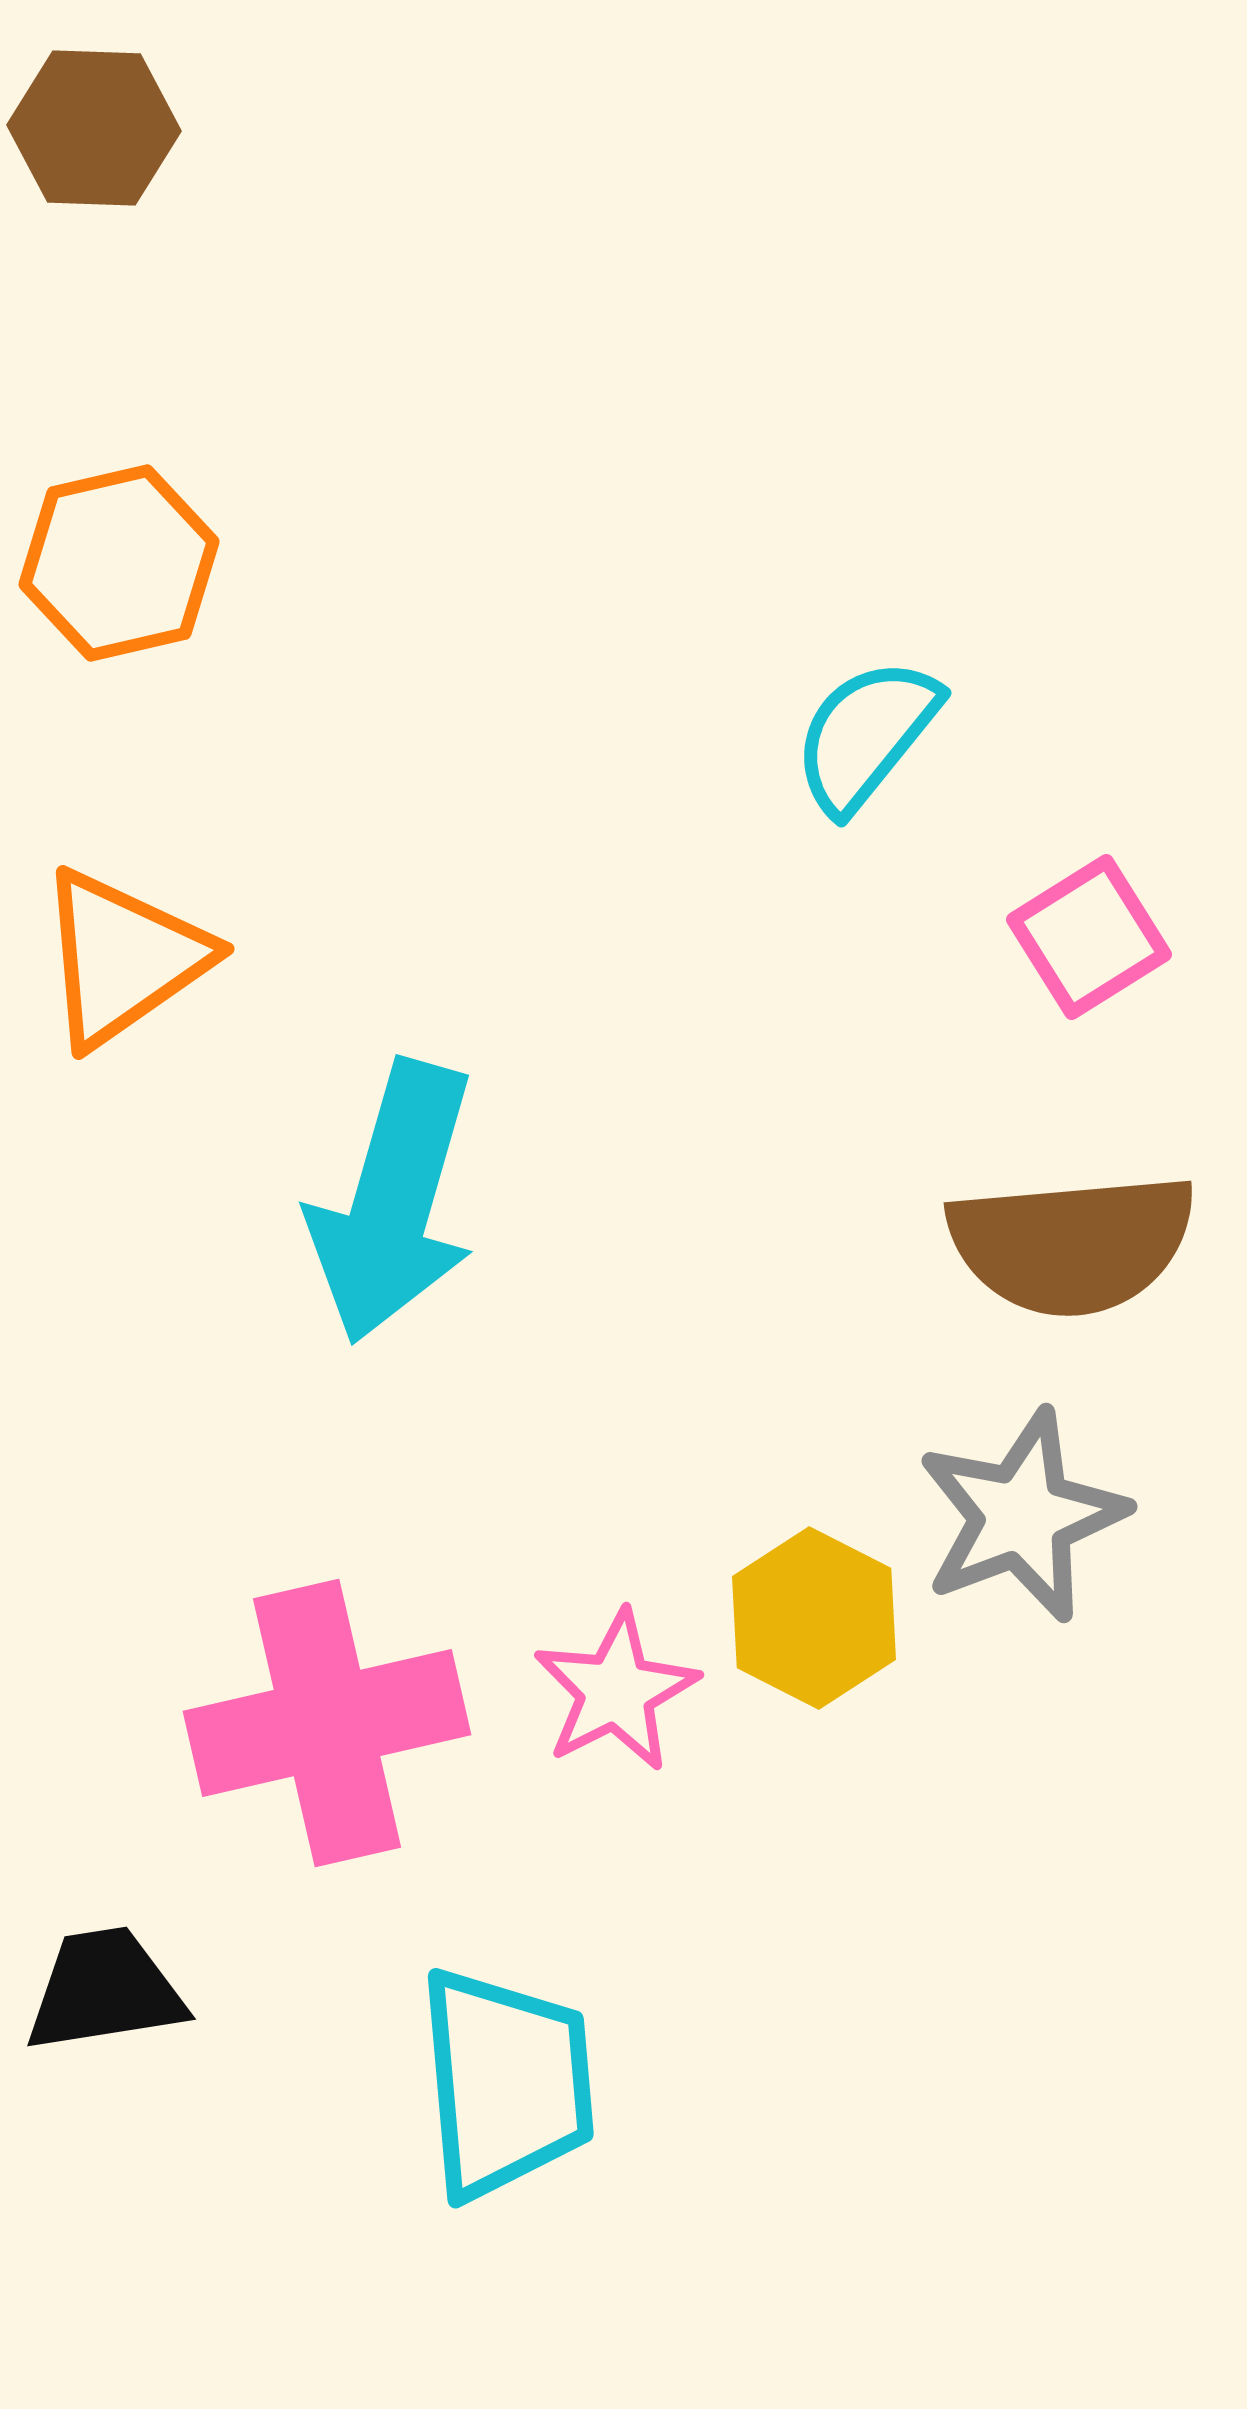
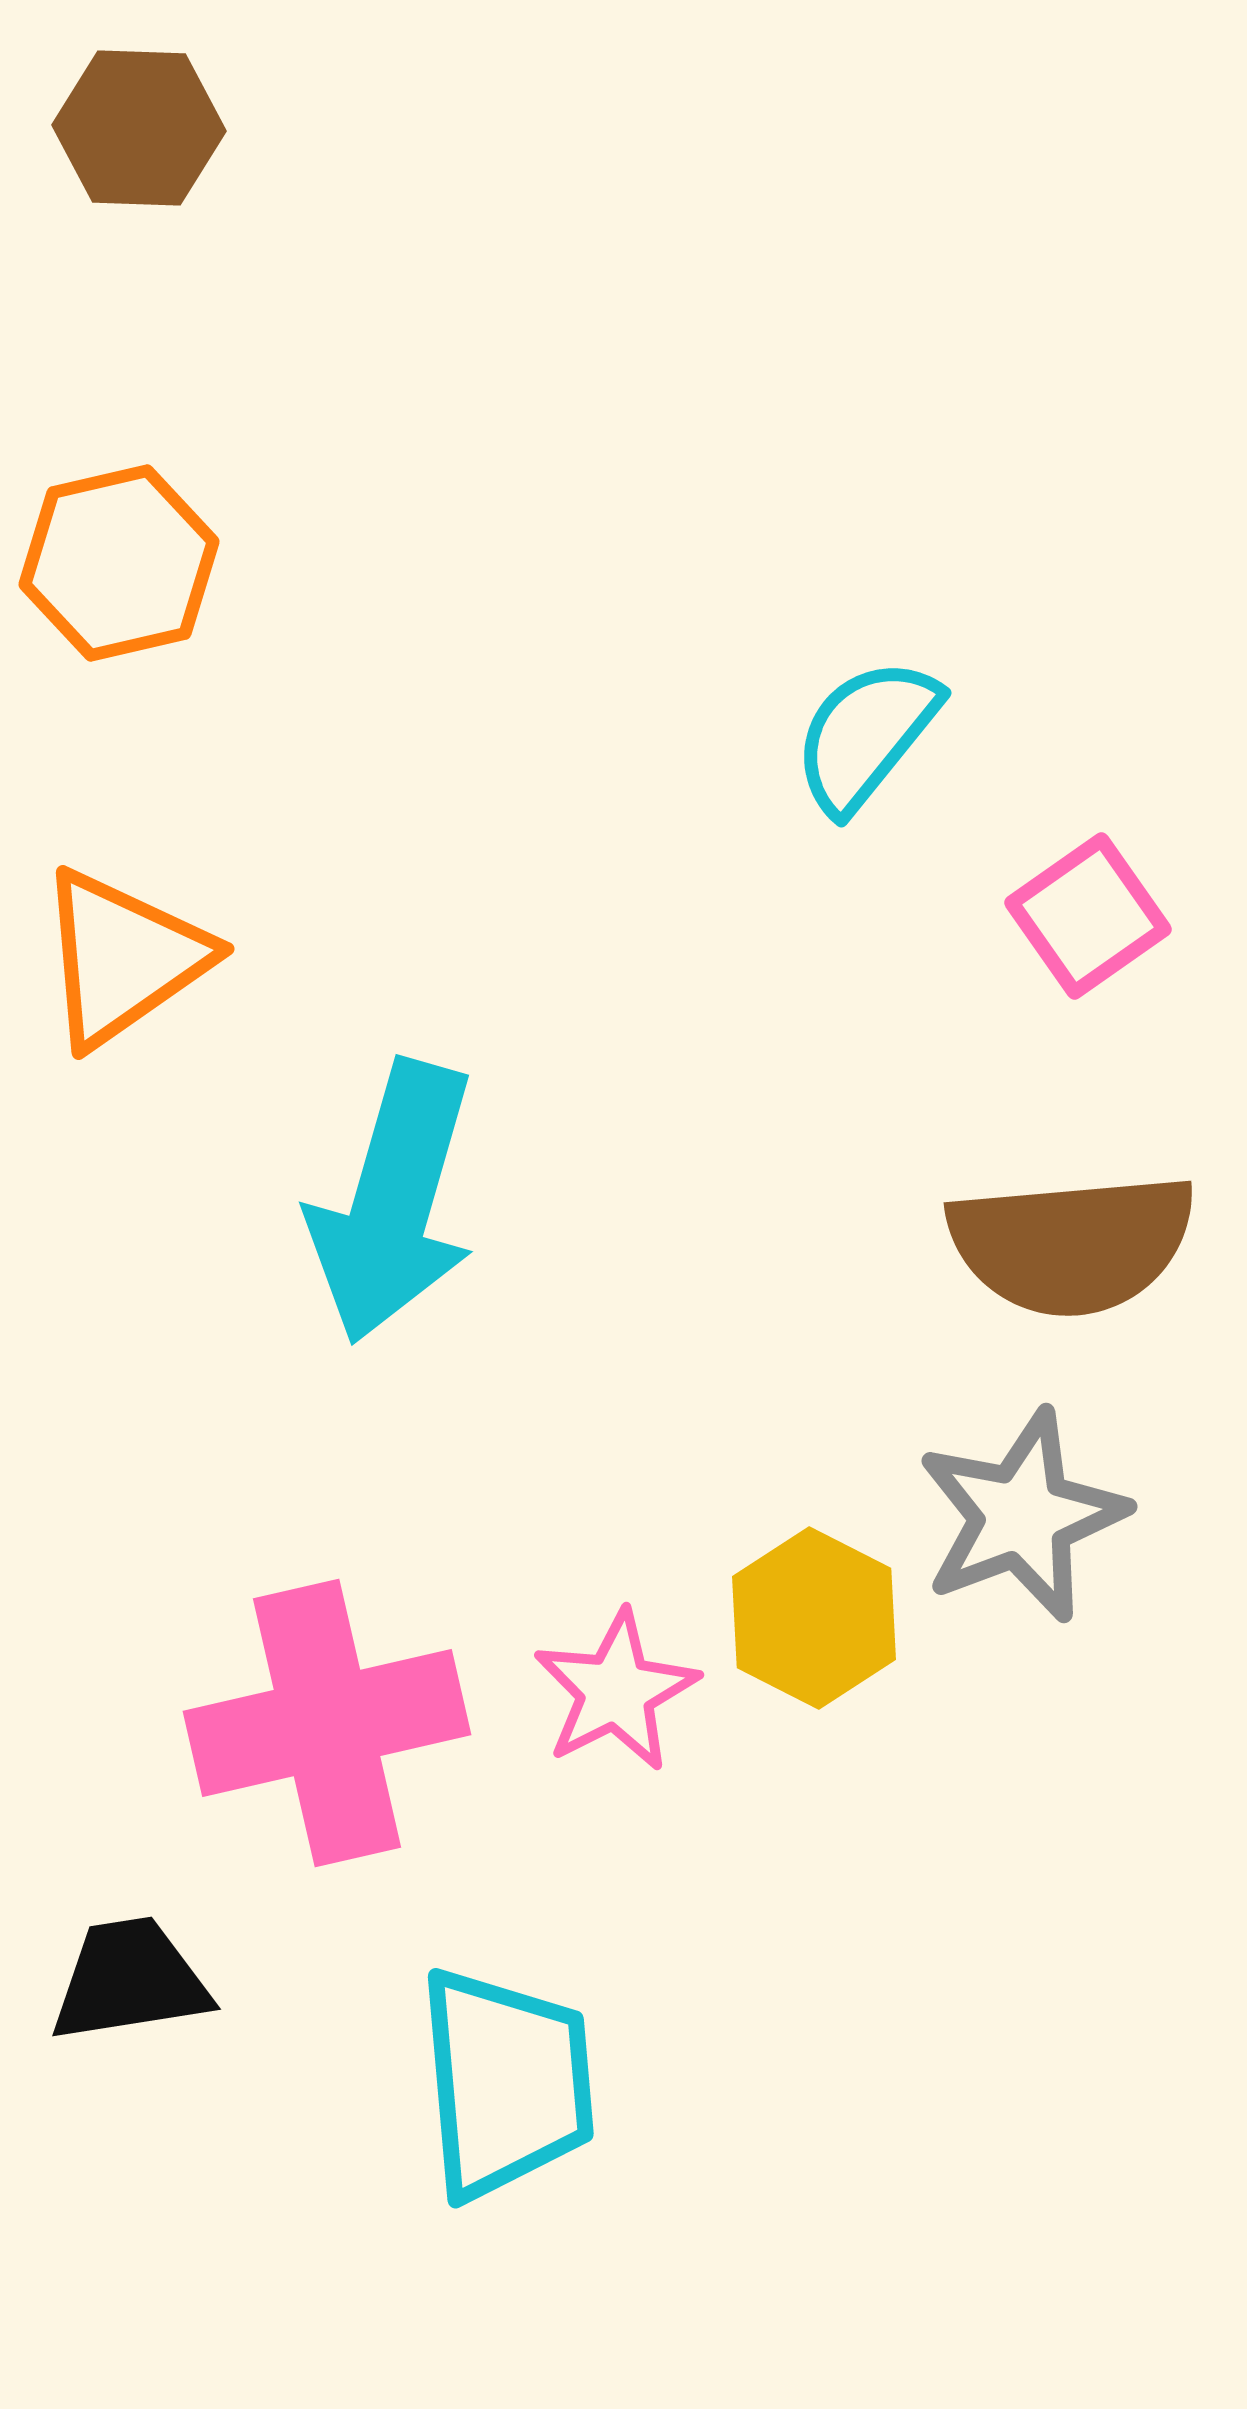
brown hexagon: moved 45 px right
pink square: moved 1 px left, 21 px up; rotated 3 degrees counterclockwise
black trapezoid: moved 25 px right, 10 px up
